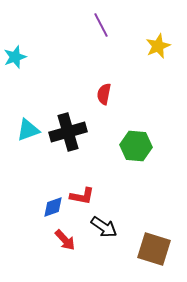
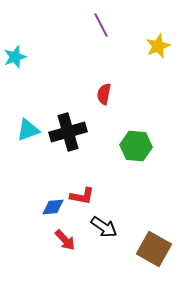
blue diamond: rotated 15 degrees clockwise
brown square: rotated 12 degrees clockwise
